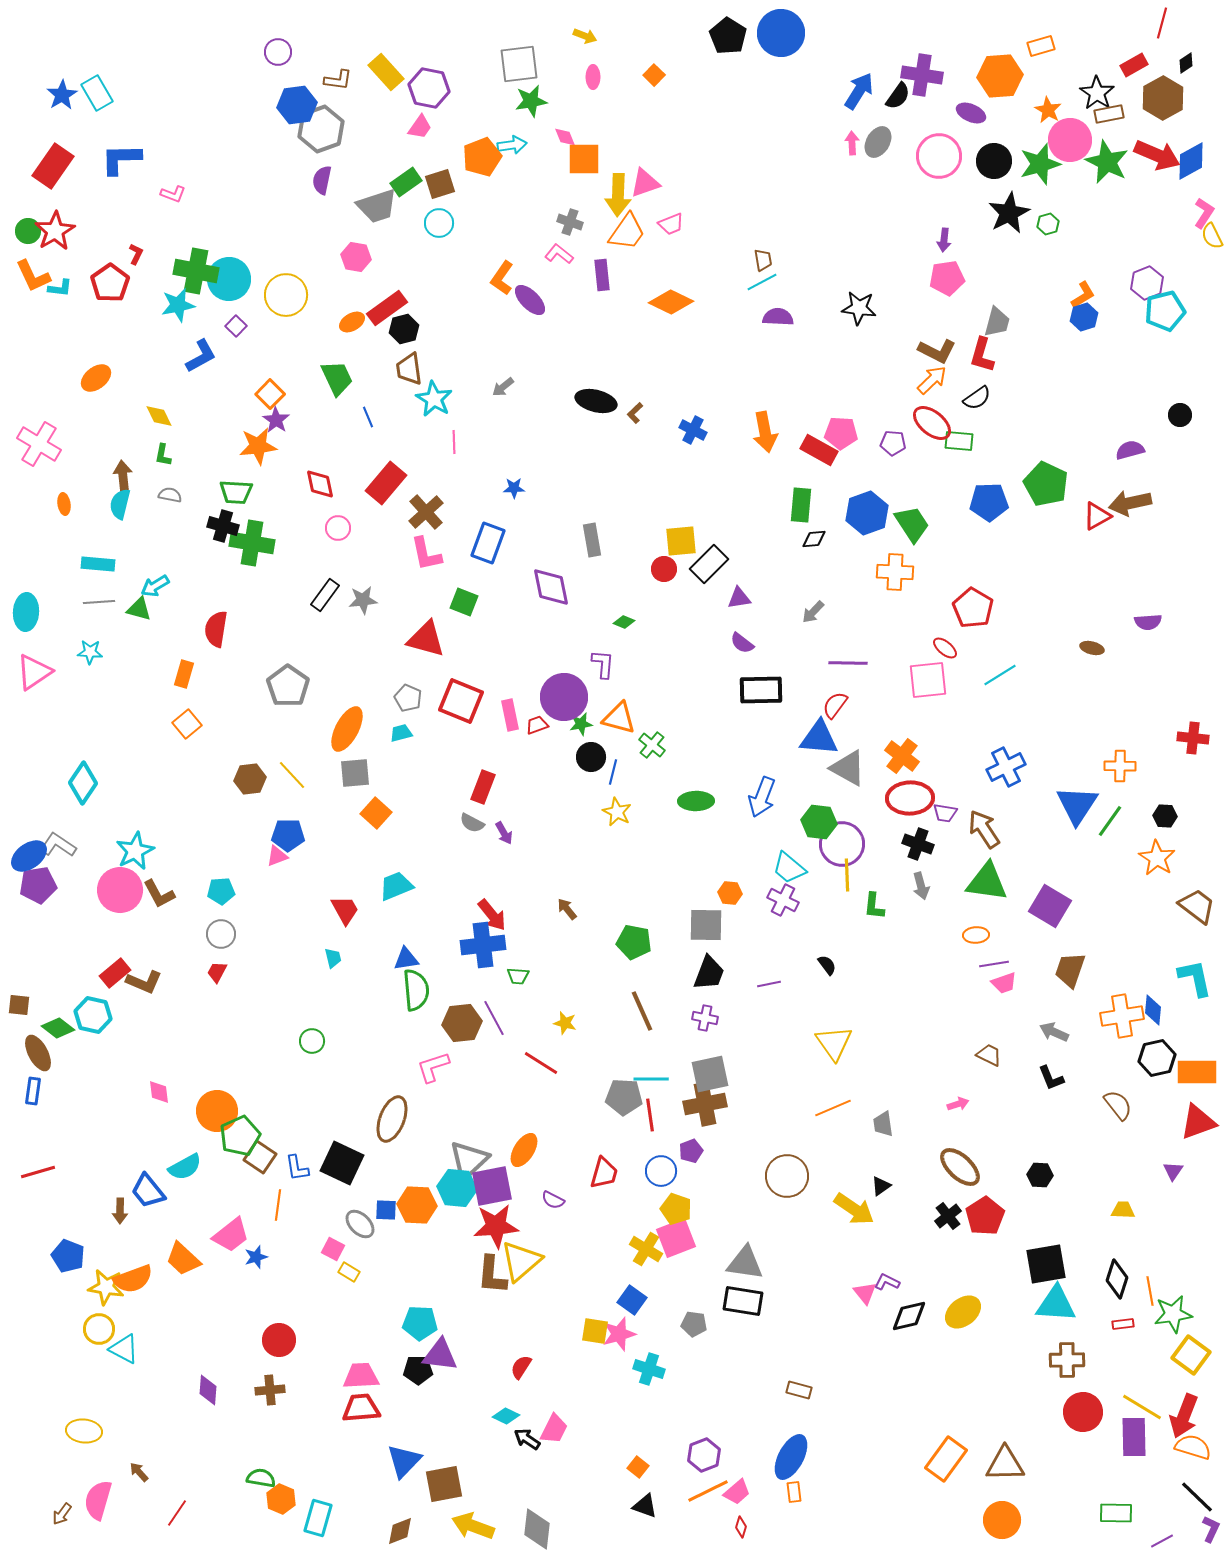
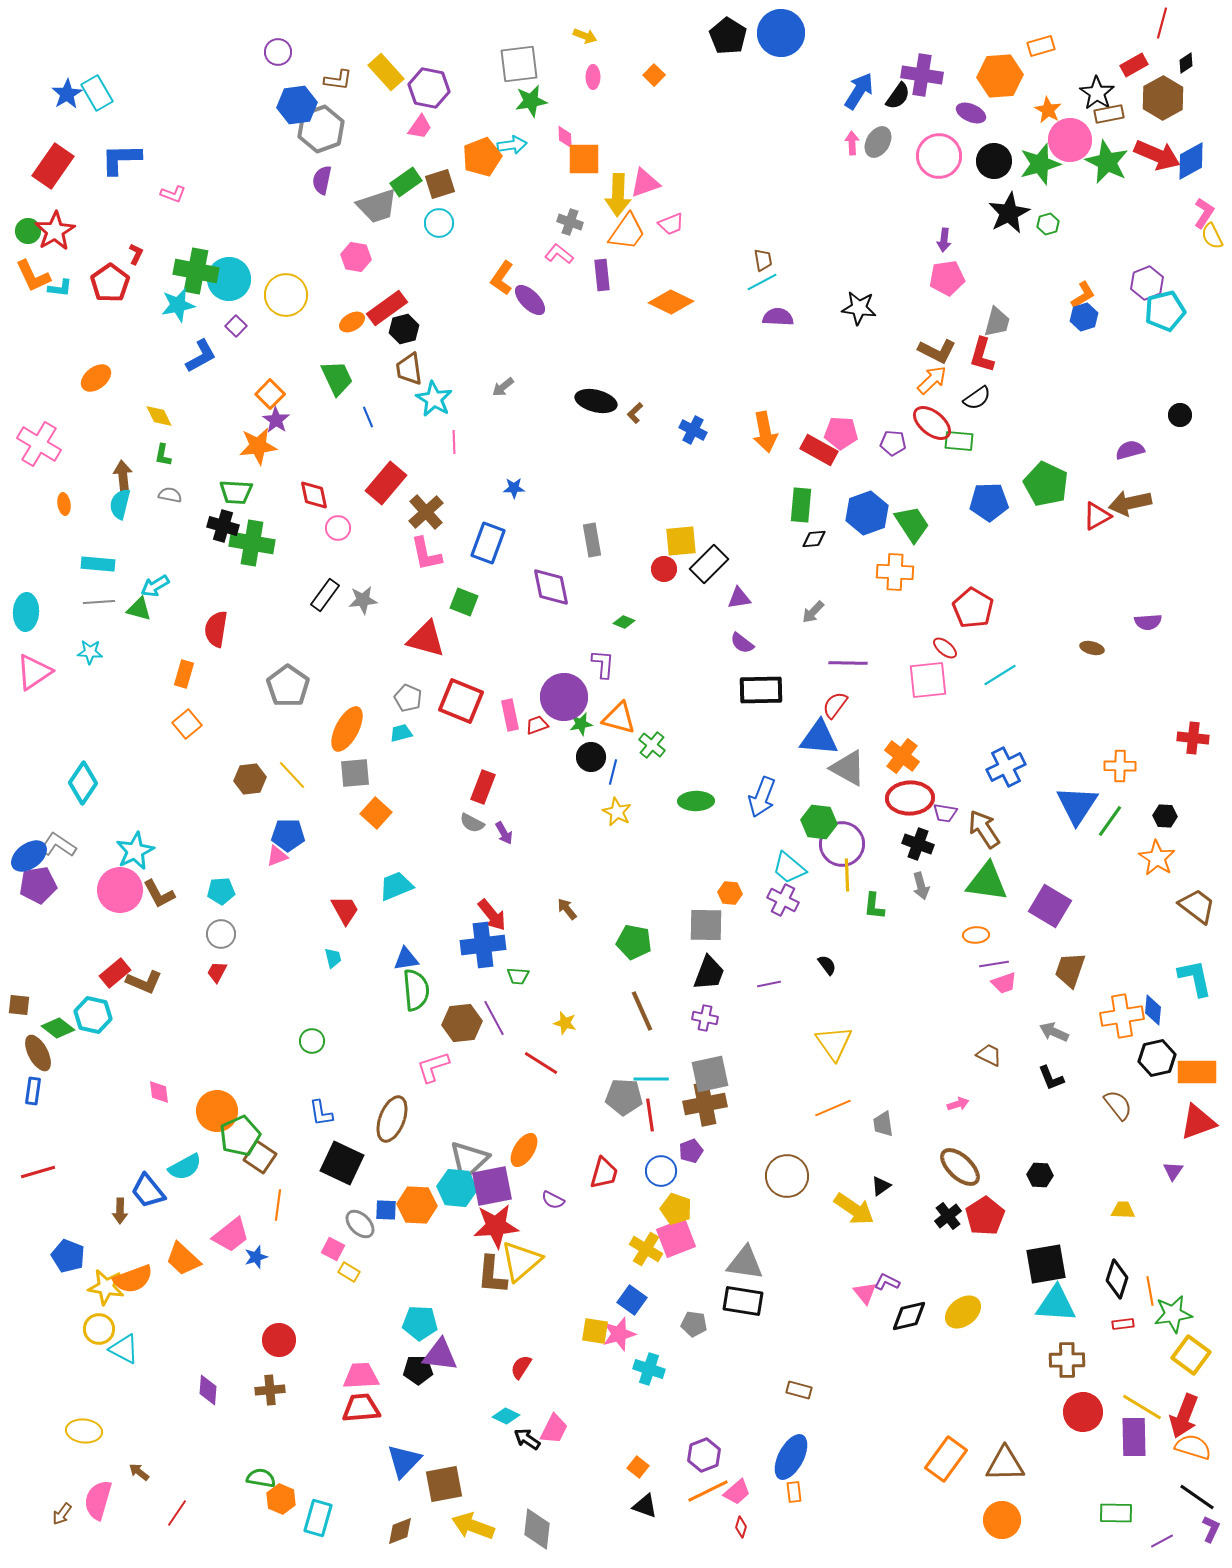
blue star at (62, 95): moved 5 px right, 1 px up
pink diamond at (565, 137): rotated 20 degrees clockwise
red diamond at (320, 484): moved 6 px left, 11 px down
blue L-shape at (297, 1168): moved 24 px right, 55 px up
brown arrow at (139, 1472): rotated 10 degrees counterclockwise
black line at (1197, 1497): rotated 9 degrees counterclockwise
